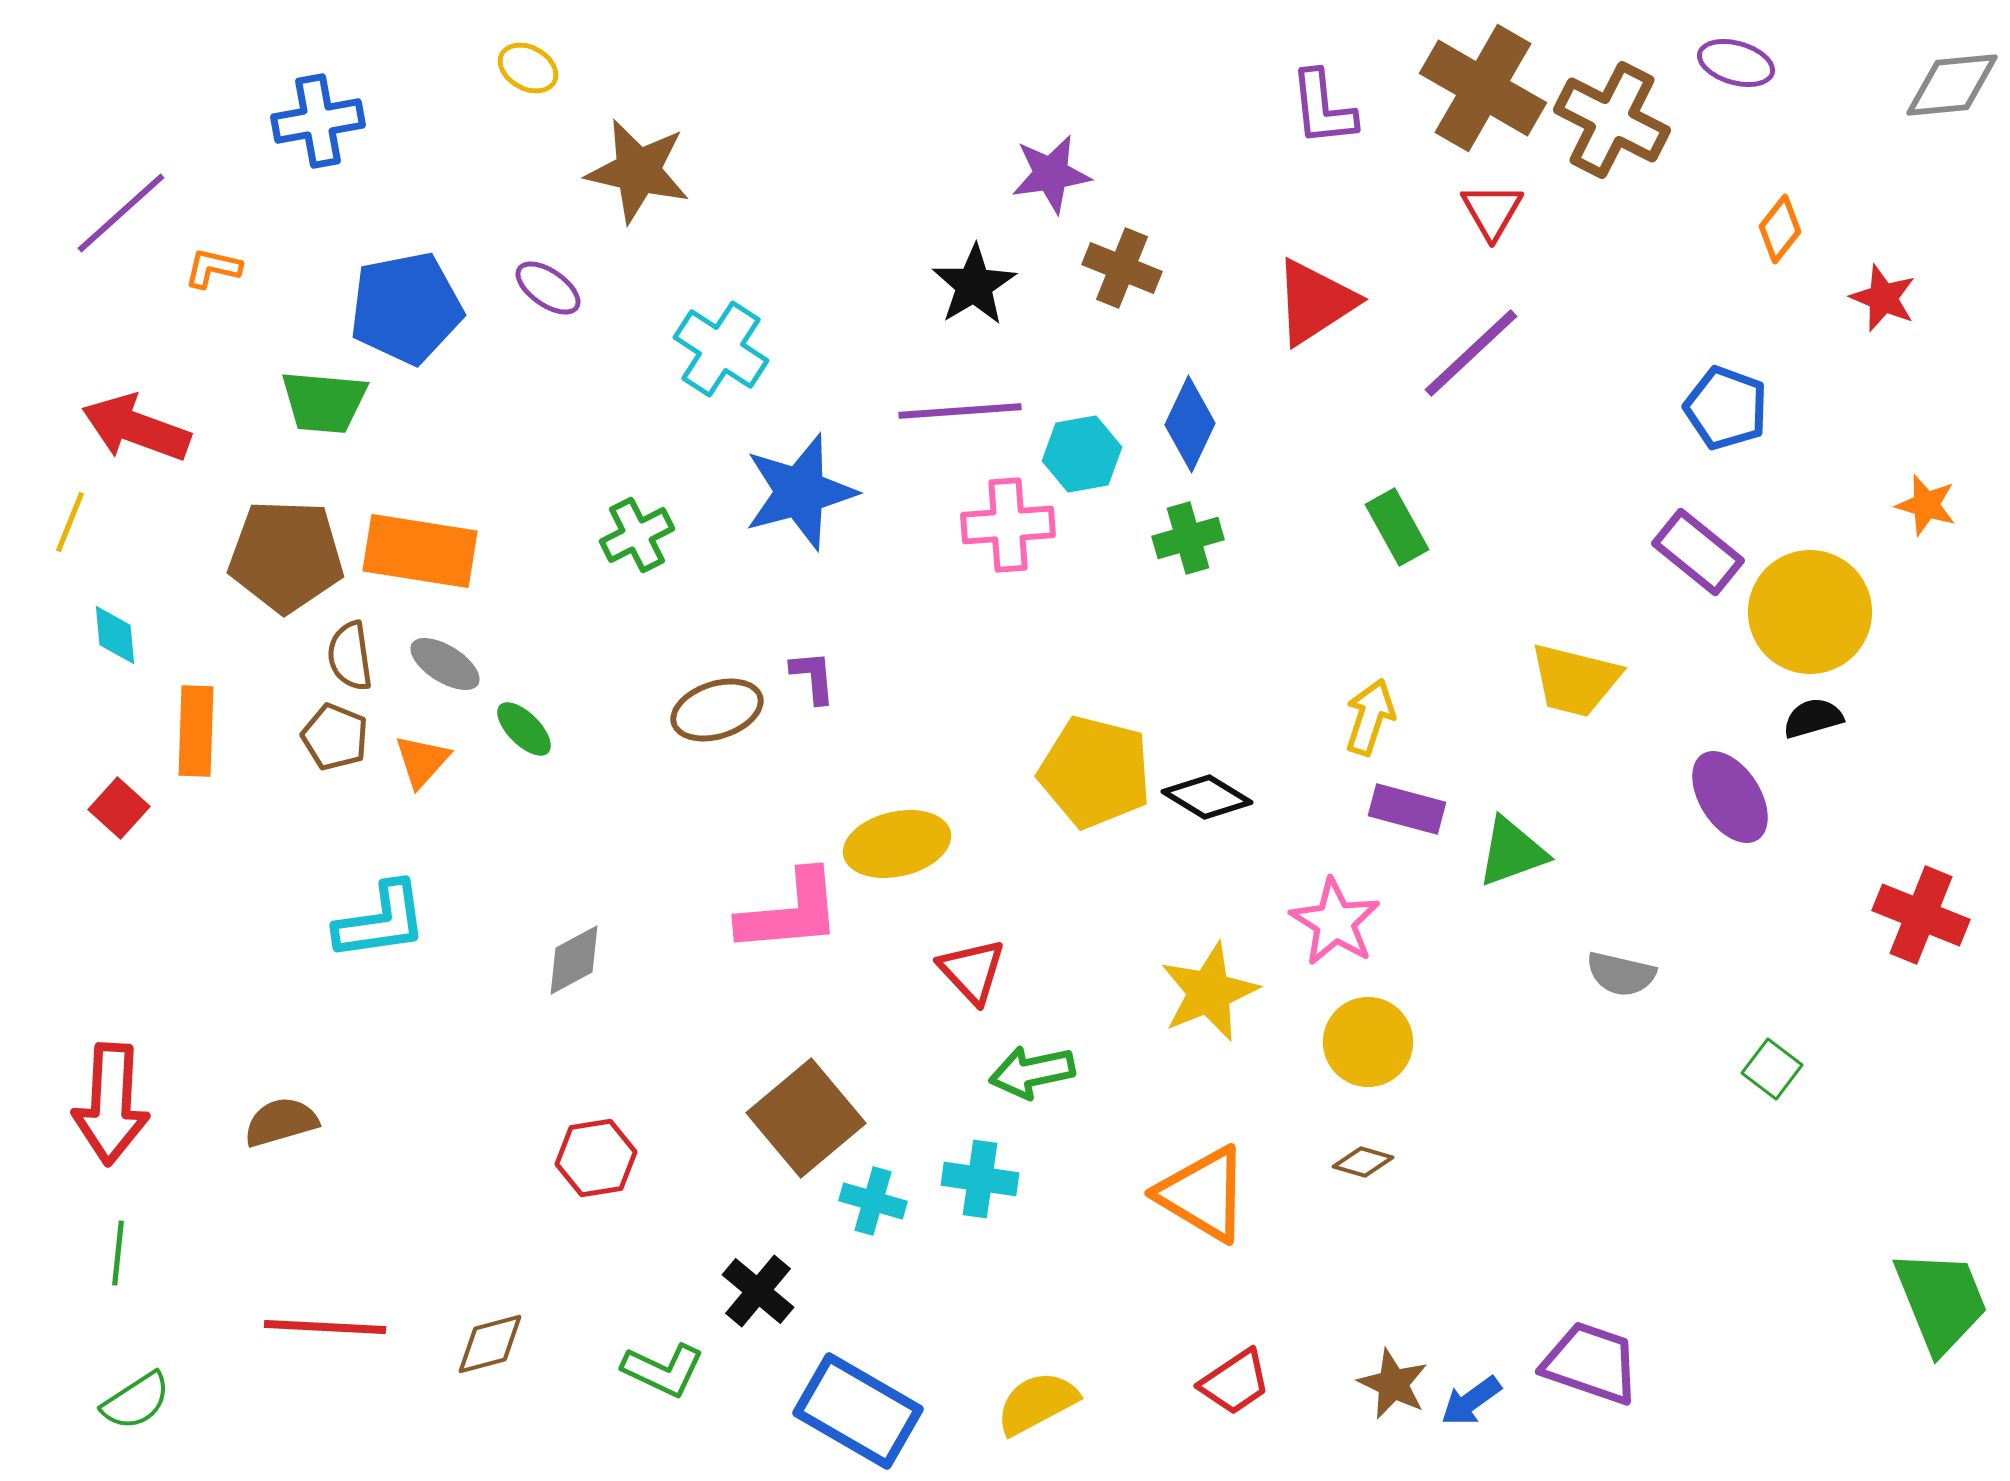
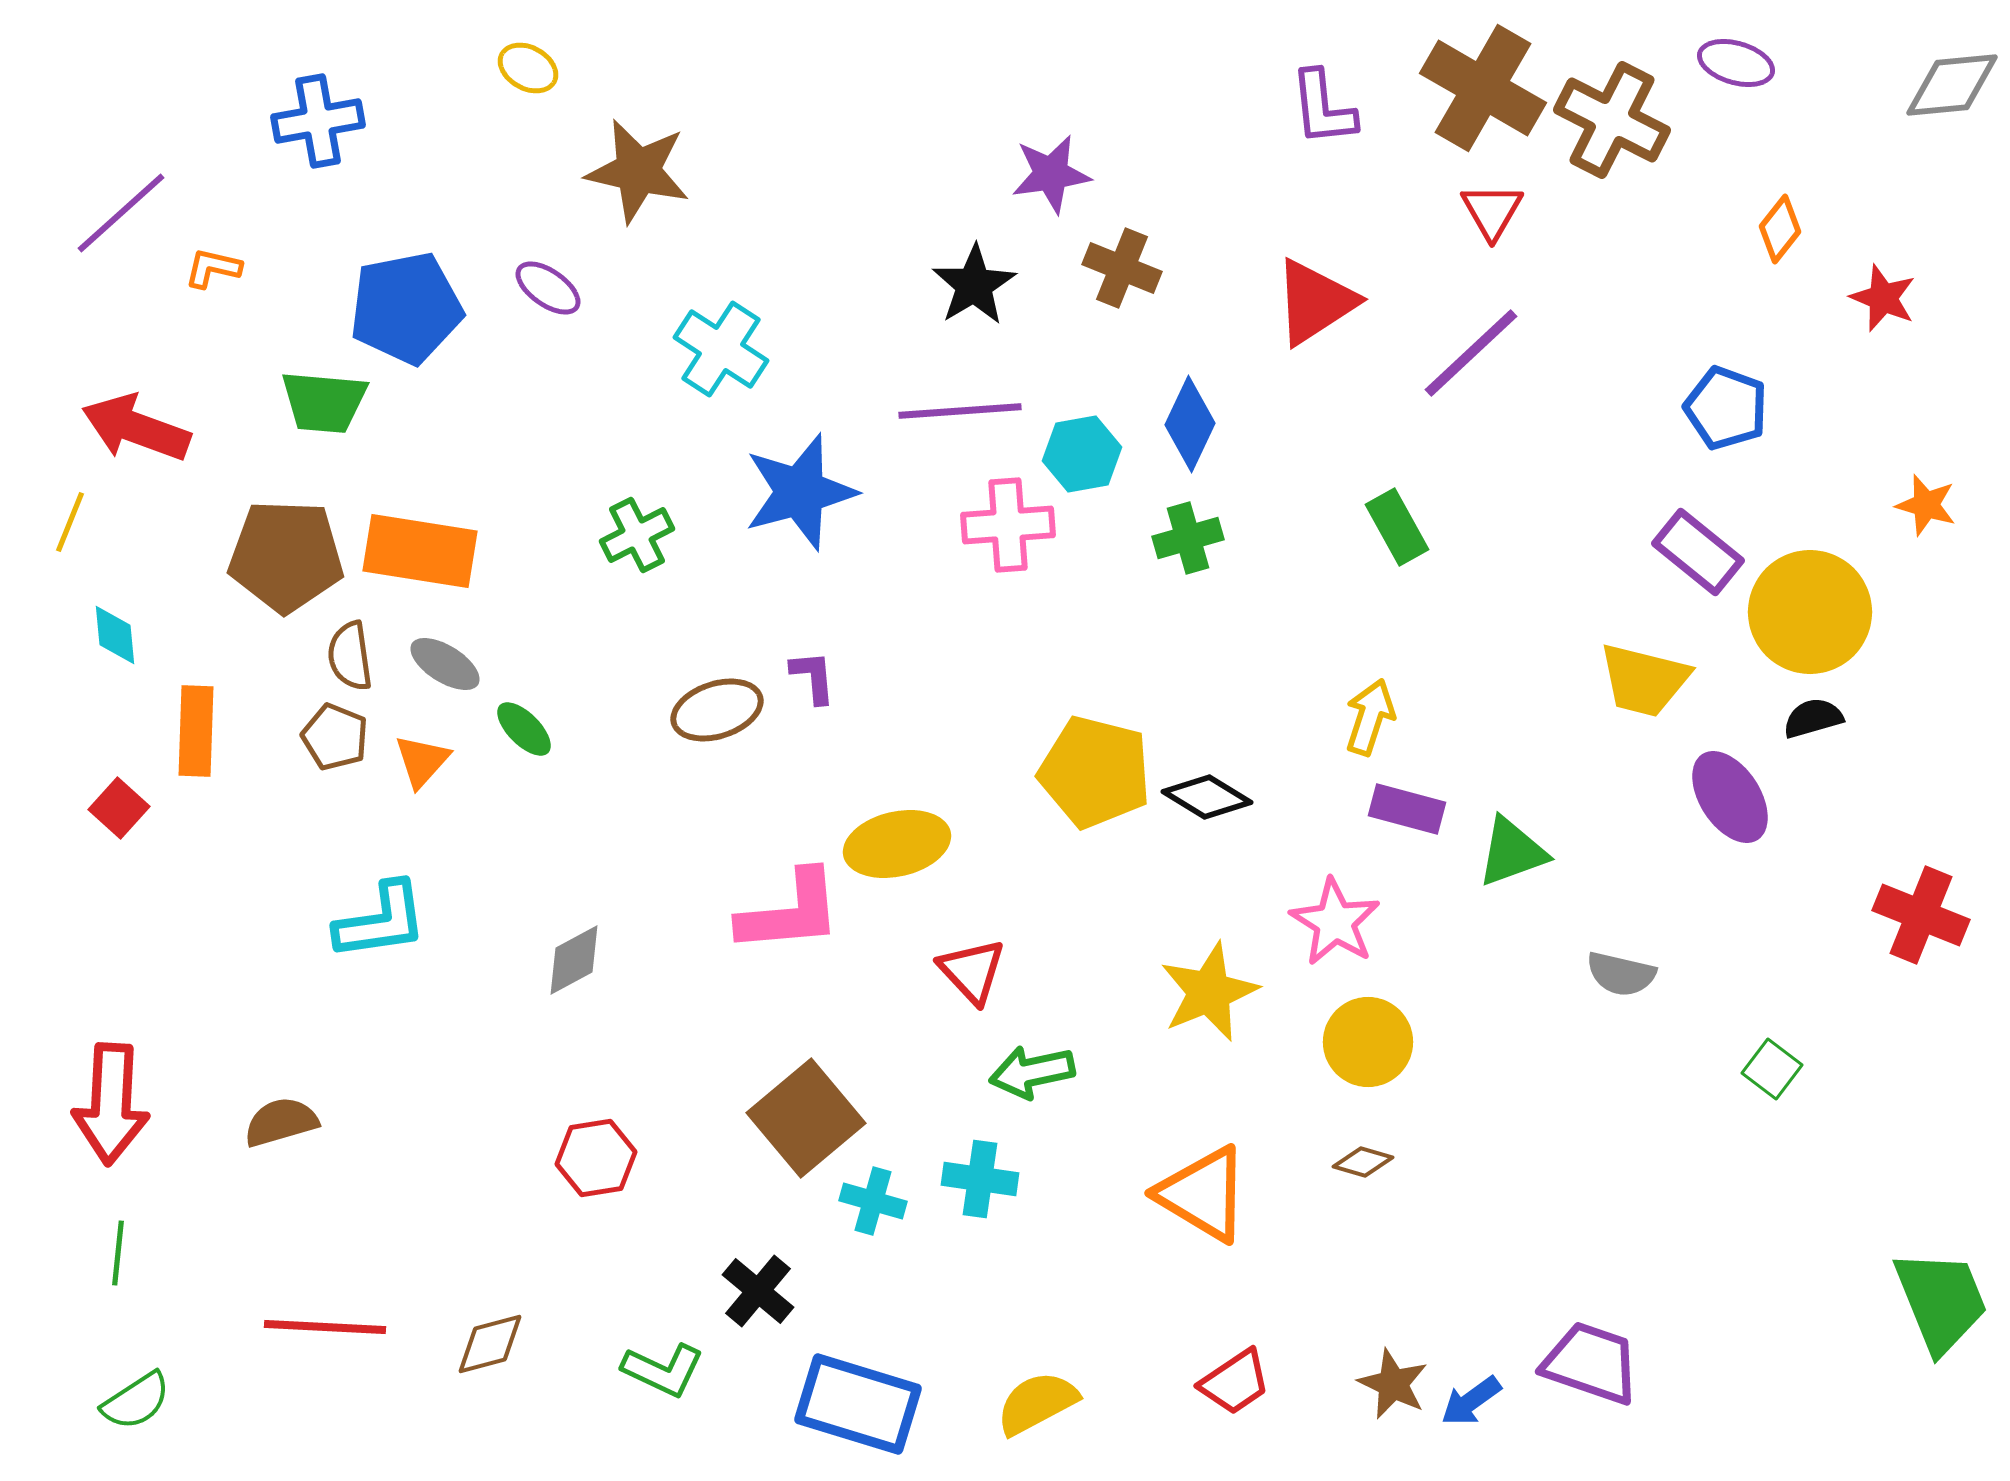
yellow trapezoid at (1575, 680): moved 69 px right
blue rectangle at (858, 1411): moved 7 px up; rotated 13 degrees counterclockwise
